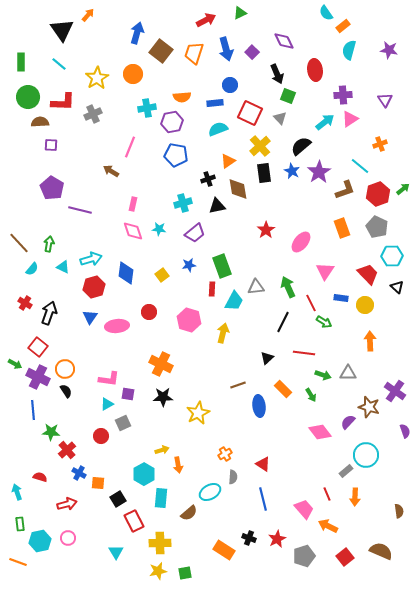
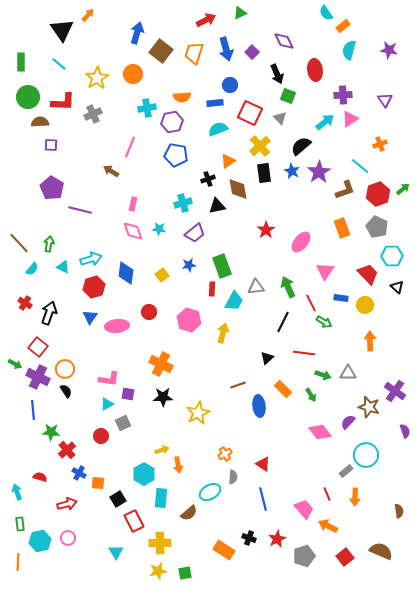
orange line at (18, 562): rotated 72 degrees clockwise
